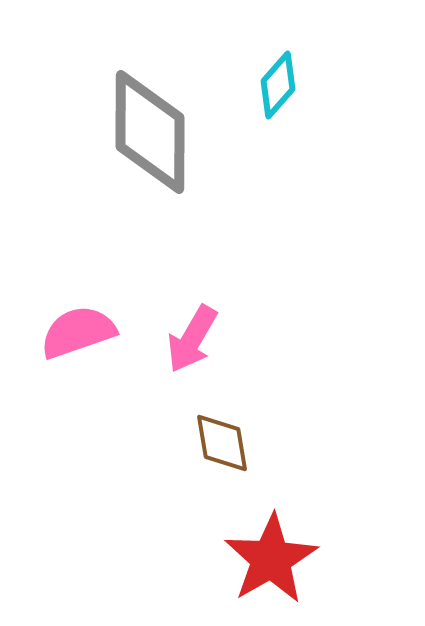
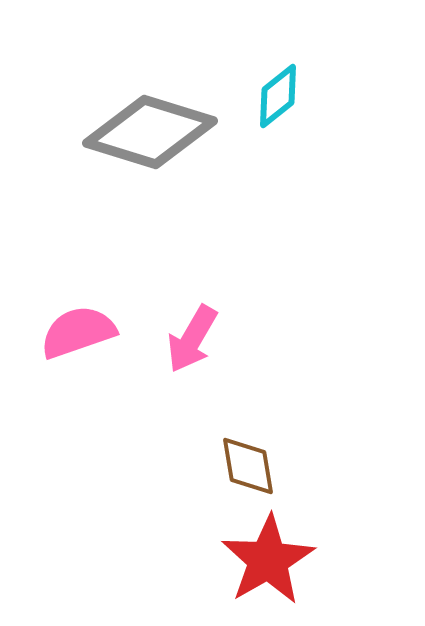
cyan diamond: moved 11 px down; rotated 10 degrees clockwise
gray diamond: rotated 73 degrees counterclockwise
brown diamond: moved 26 px right, 23 px down
red star: moved 3 px left, 1 px down
